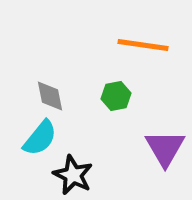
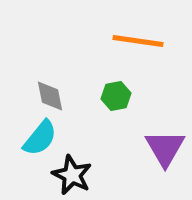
orange line: moved 5 px left, 4 px up
black star: moved 1 px left
